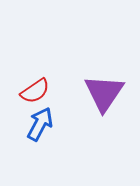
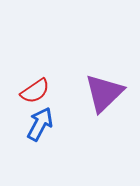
purple triangle: rotated 12 degrees clockwise
